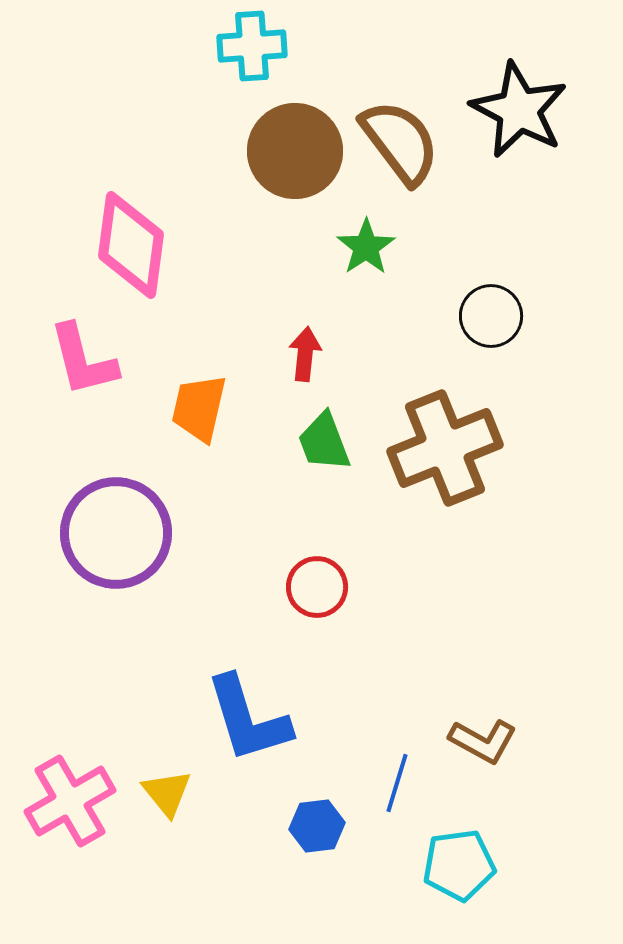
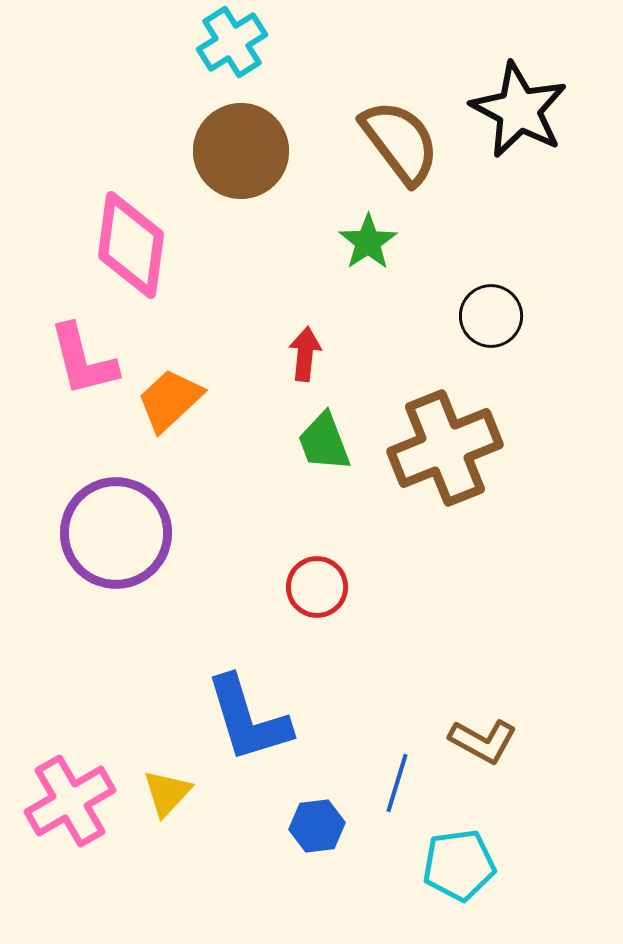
cyan cross: moved 20 px left, 4 px up; rotated 28 degrees counterclockwise
brown circle: moved 54 px left
green star: moved 2 px right, 5 px up
orange trapezoid: moved 29 px left, 8 px up; rotated 34 degrees clockwise
yellow triangle: rotated 22 degrees clockwise
